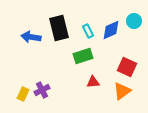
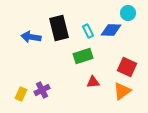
cyan circle: moved 6 px left, 8 px up
blue diamond: rotated 25 degrees clockwise
yellow rectangle: moved 2 px left
